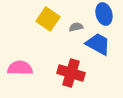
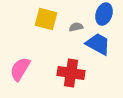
blue ellipse: rotated 35 degrees clockwise
yellow square: moved 2 px left; rotated 20 degrees counterclockwise
pink semicircle: moved 1 px down; rotated 60 degrees counterclockwise
red cross: rotated 8 degrees counterclockwise
